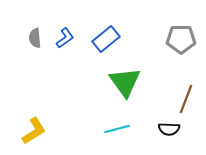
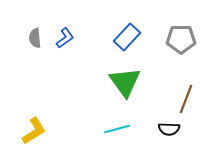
blue rectangle: moved 21 px right, 2 px up; rotated 8 degrees counterclockwise
